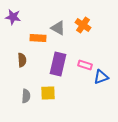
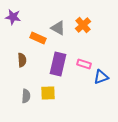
orange cross: rotated 14 degrees clockwise
orange rectangle: rotated 21 degrees clockwise
pink rectangle: moved 1 px left, 1 px up
